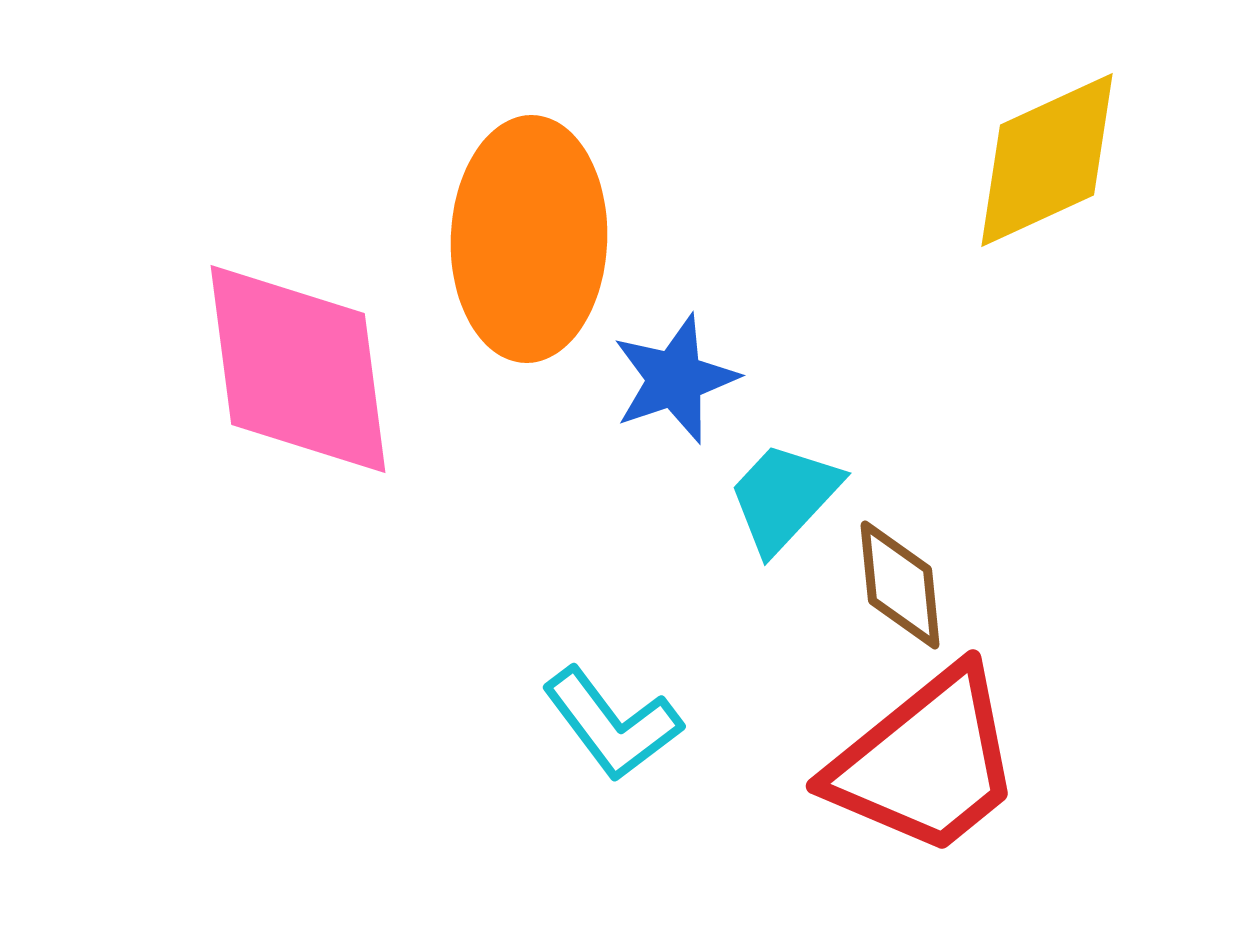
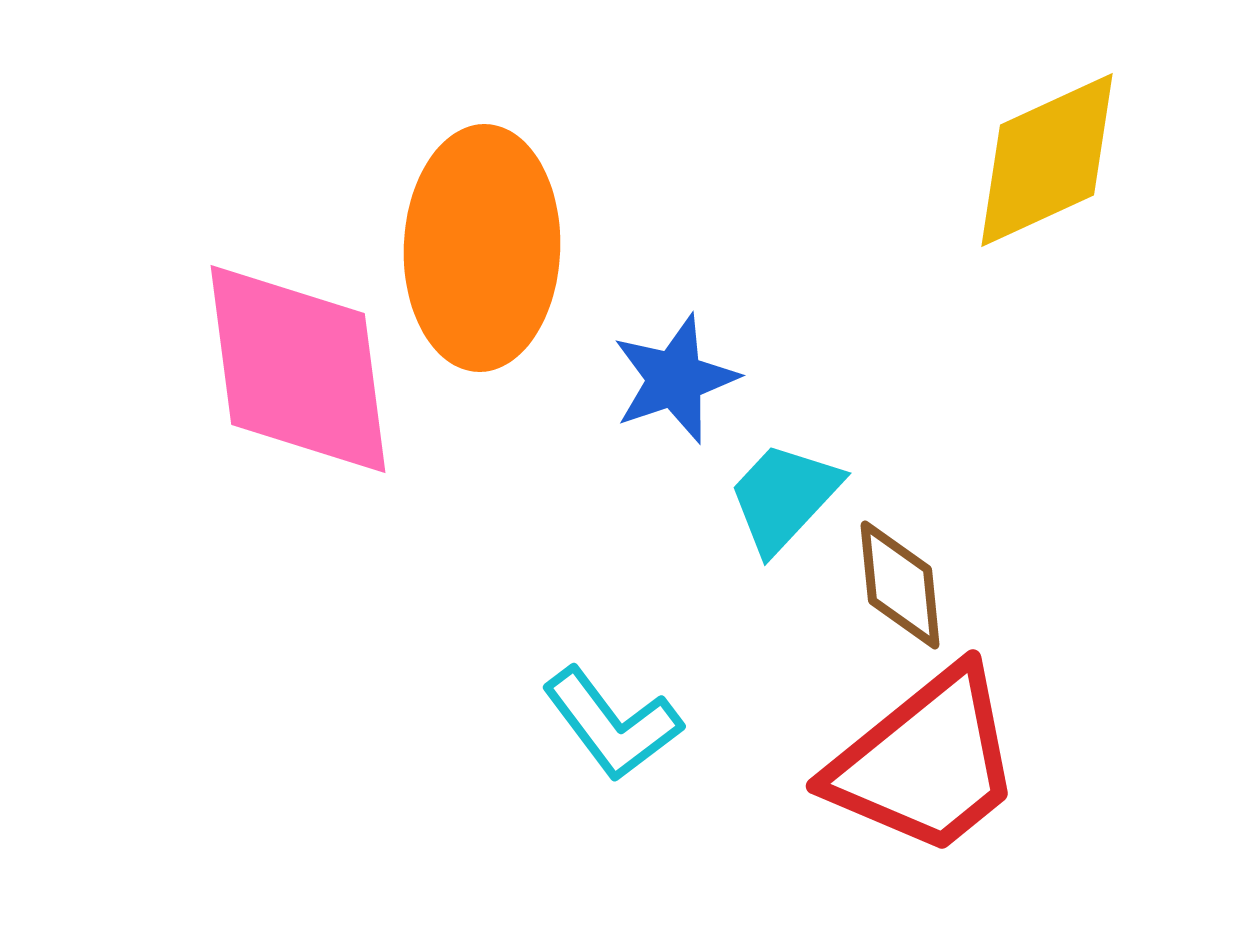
orange ellipse: moved 47 px left, 9 px down
